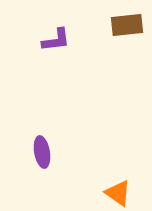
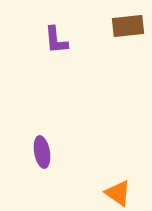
brown rectangle: moved 1 px right, 1 px down
purple L-shape: rotated 92 degrees clockwise
